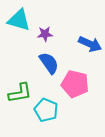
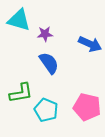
pink pentagon: moved 12 px right, 23 px down
green L-shape: moved 1 px right
